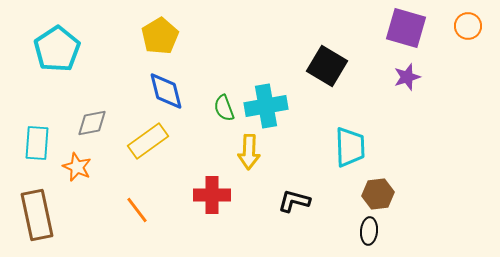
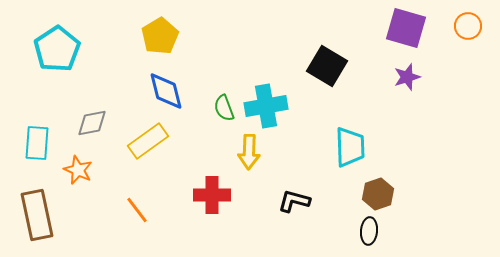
orange star: moved 1 px right, 3 px down
brown hexagon: rotated 12 degrees counterclockwise
